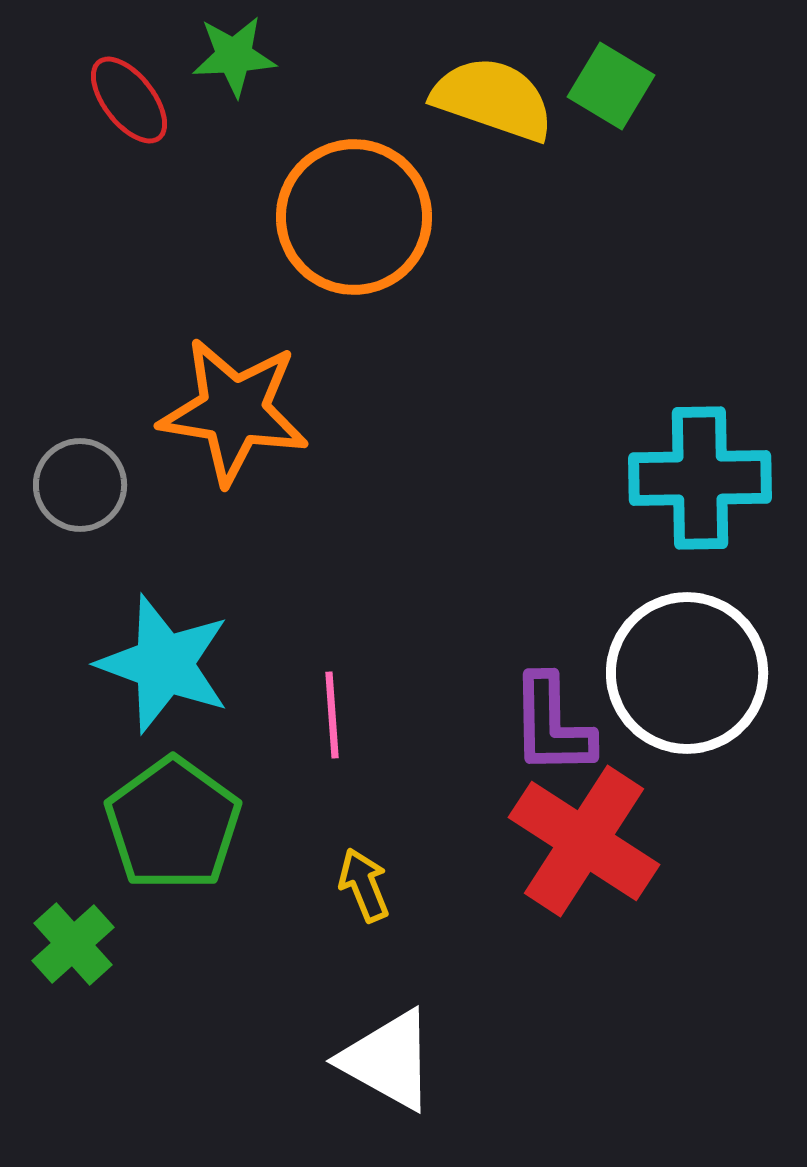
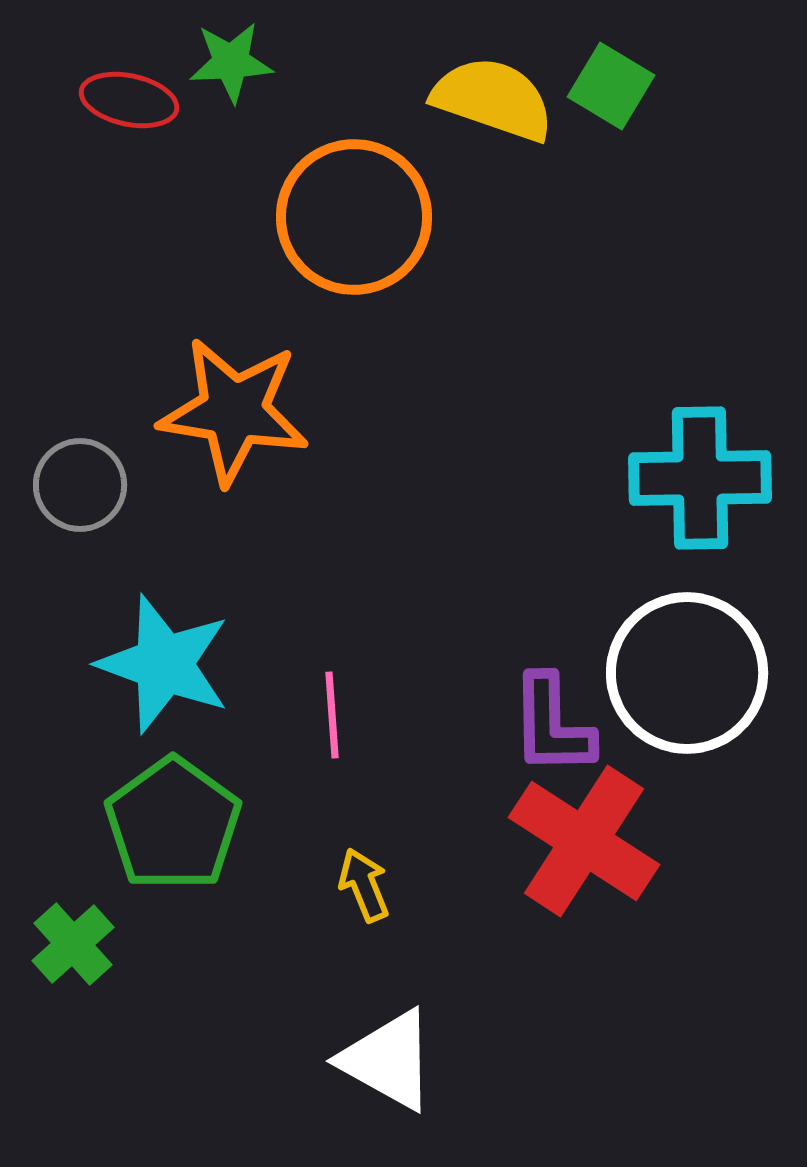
green star: moved 3 px left, 6 px down
red ellipse: rotated 40 degrees counterclockwise
